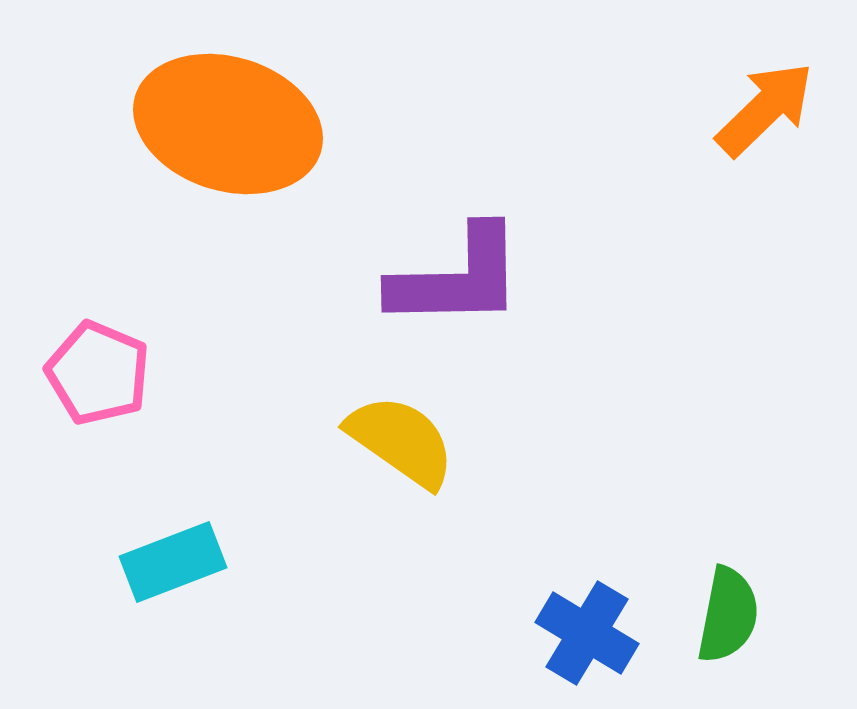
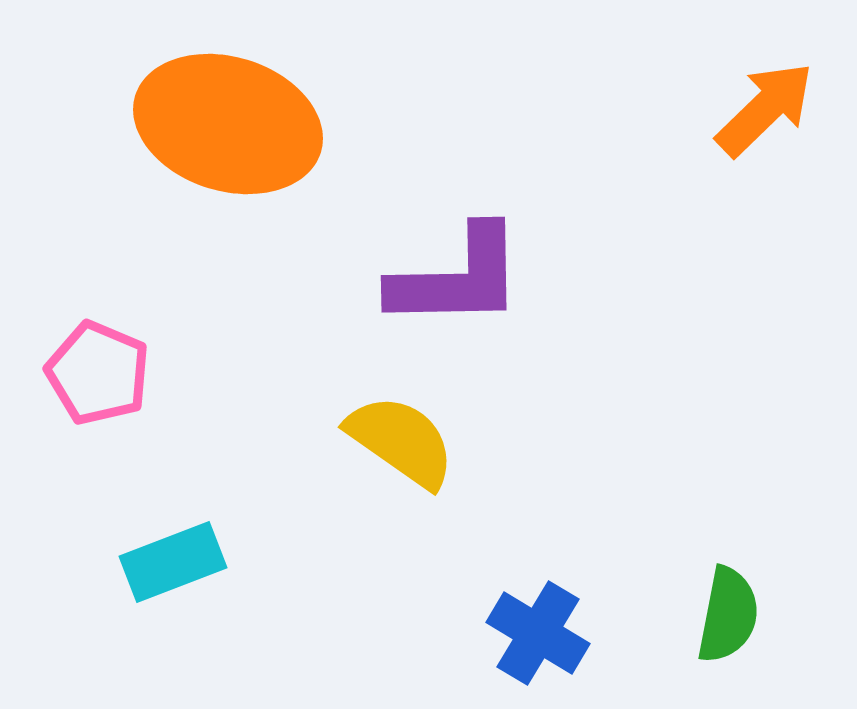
blue cross: moved 49 px left
